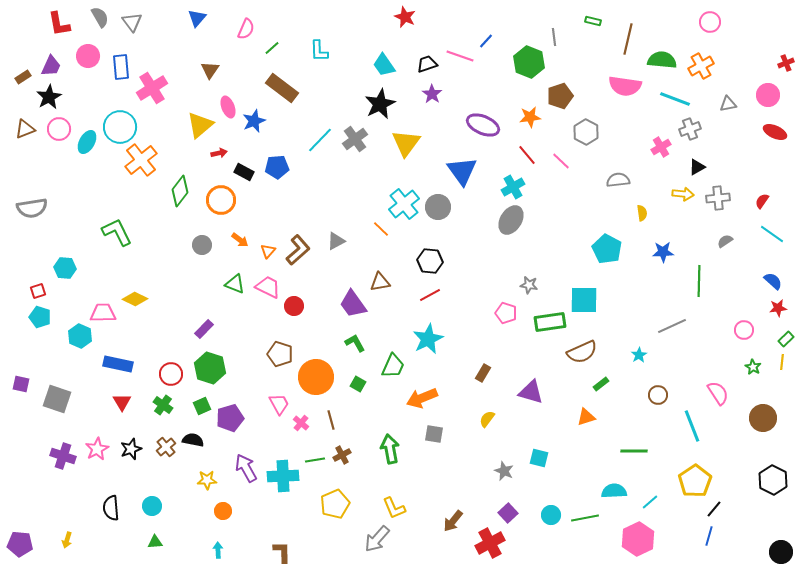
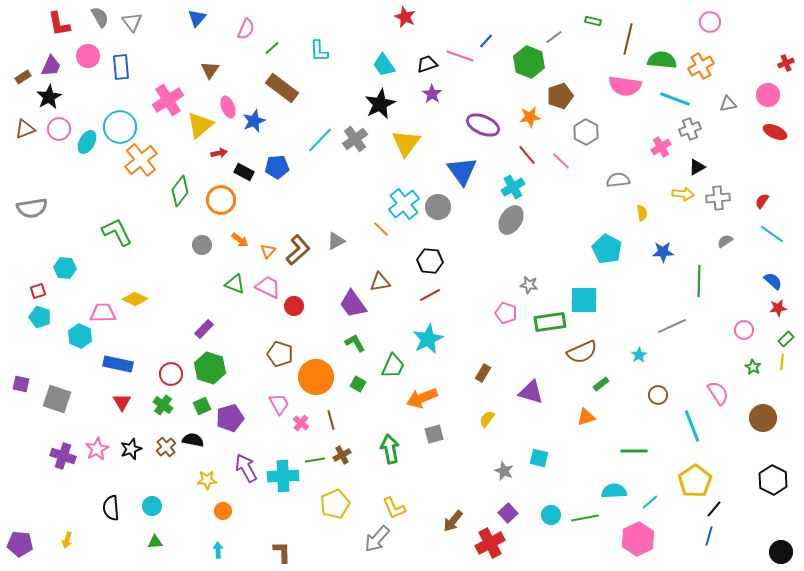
gray line at (554, 37): rotated 60 degrees clockwise
pink cross at (152, 88): moved 16 px right, 12 px down
gray square at (434, 434): rotated 24 degrees counterclockwise
